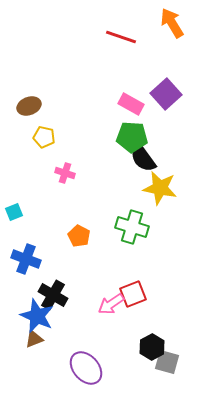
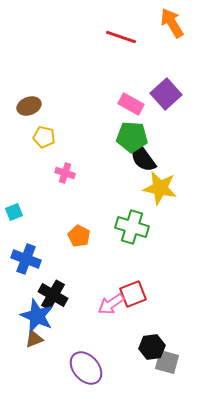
black hexagon: rotated 20 degrees clockwise
